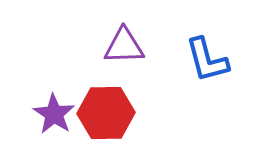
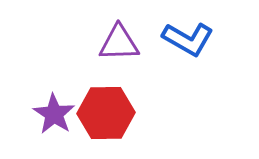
purple triangle: moved 5 px left, 3 px up
blue L-shape: moved 19 px left, 21 px up; rotated 45 degrees counterclockwise
